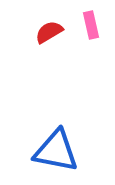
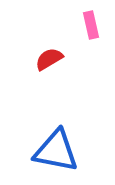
red semicircle: moved 27 px down
